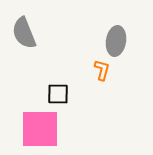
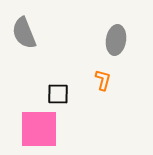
gray ellipse: moved 1 px up
orange L-shape: moved 1 px right, 10 px down
pink square: moved 1 px left
